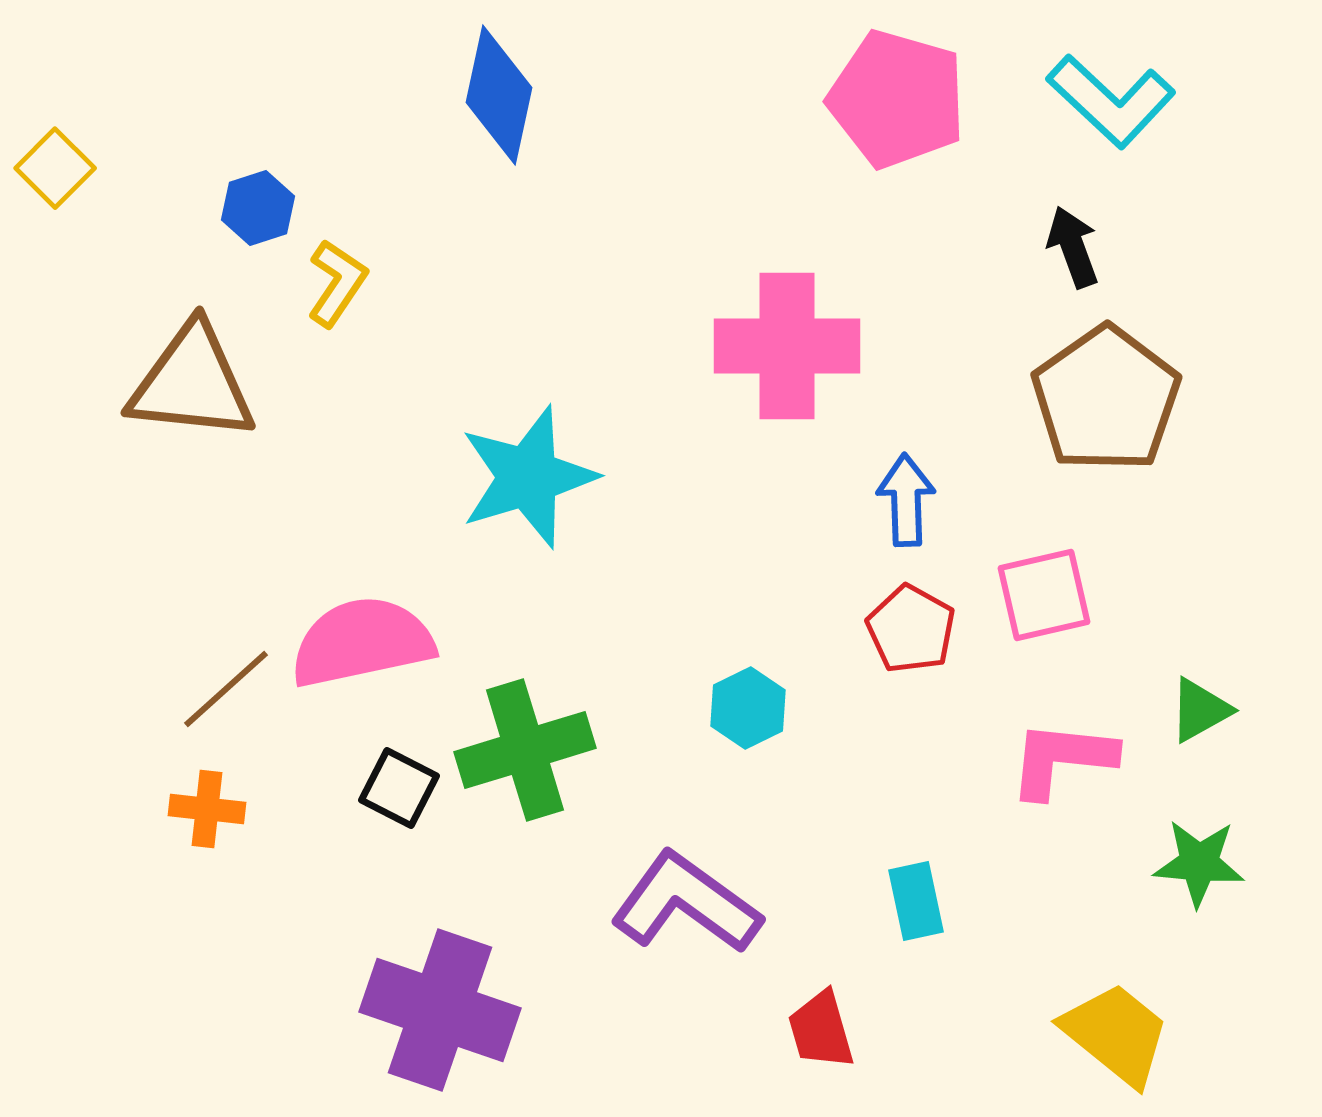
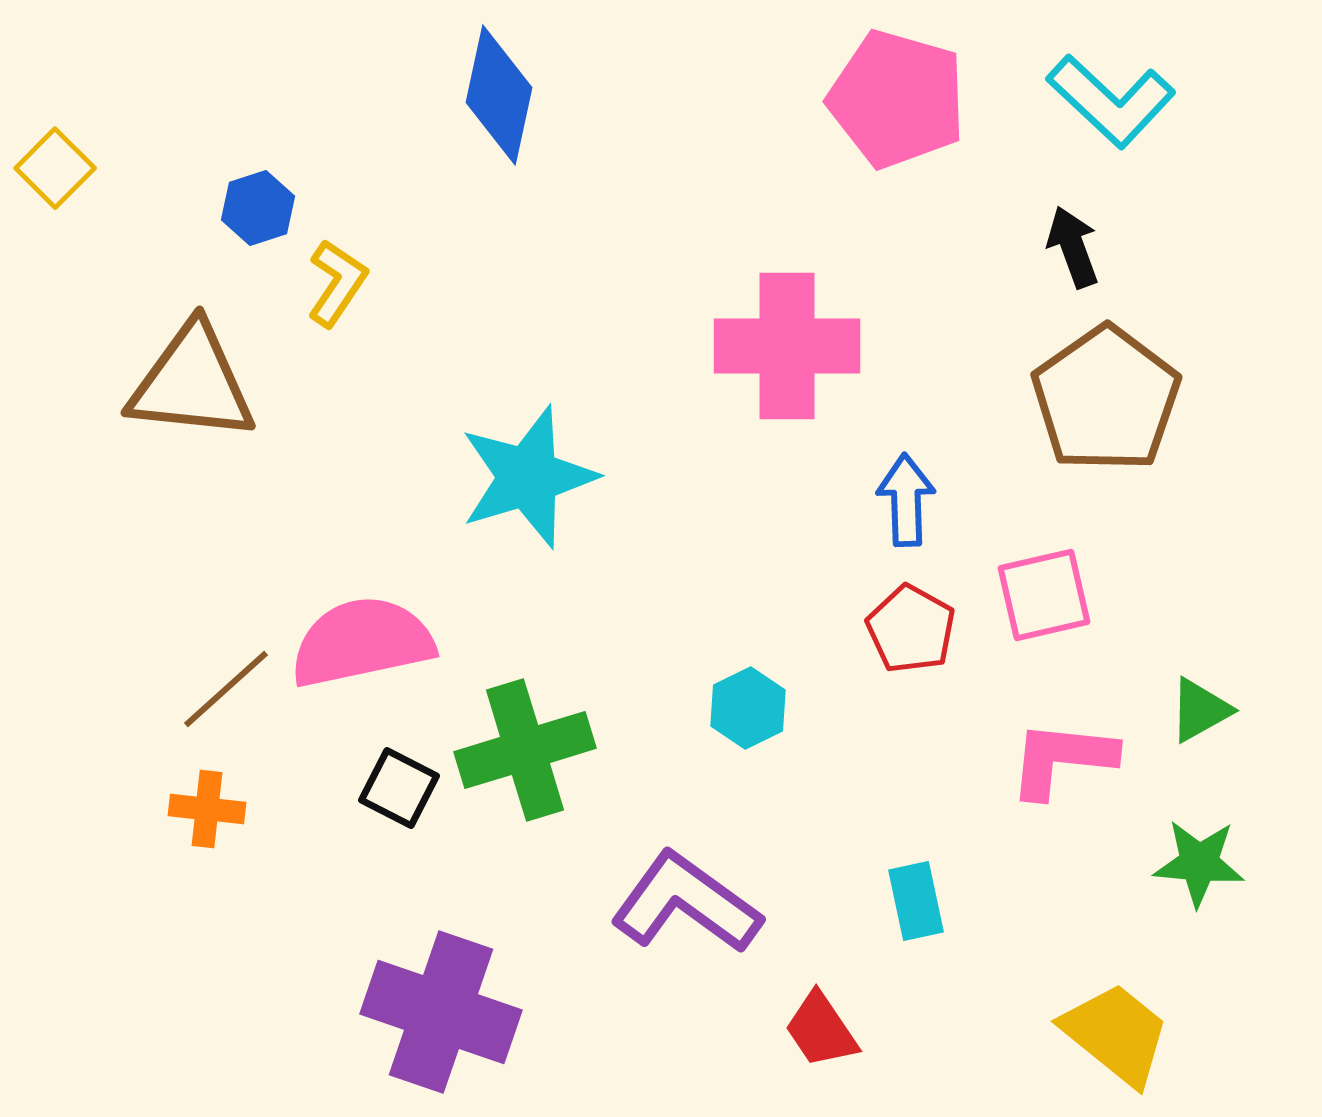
purple cross: moved 1 px right, 2 px down
red trapezoid: rotated 18 degrees counterclockwise
